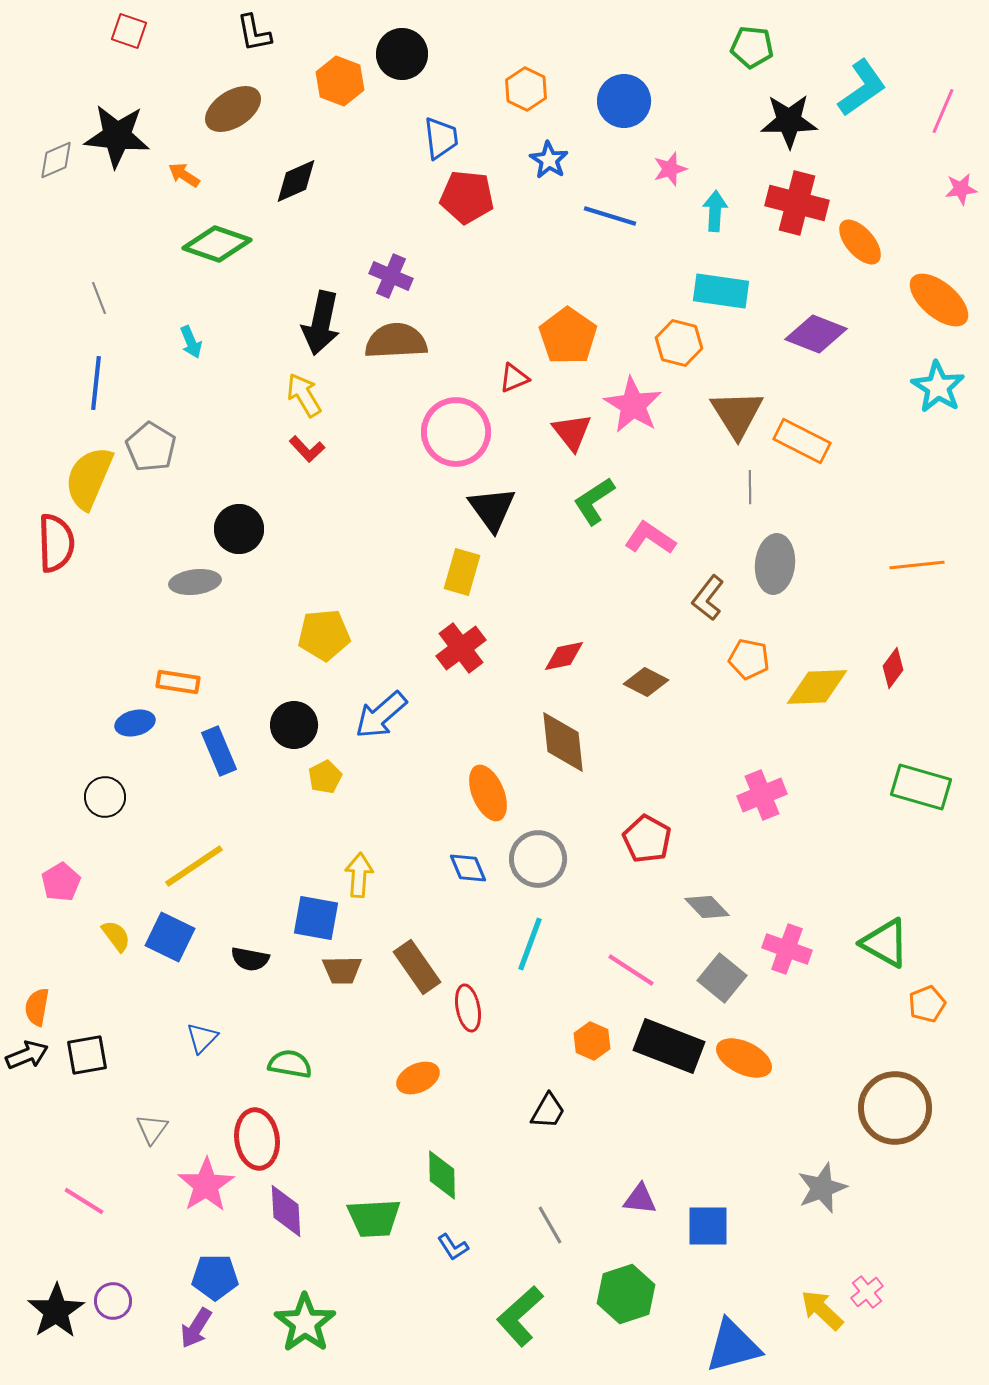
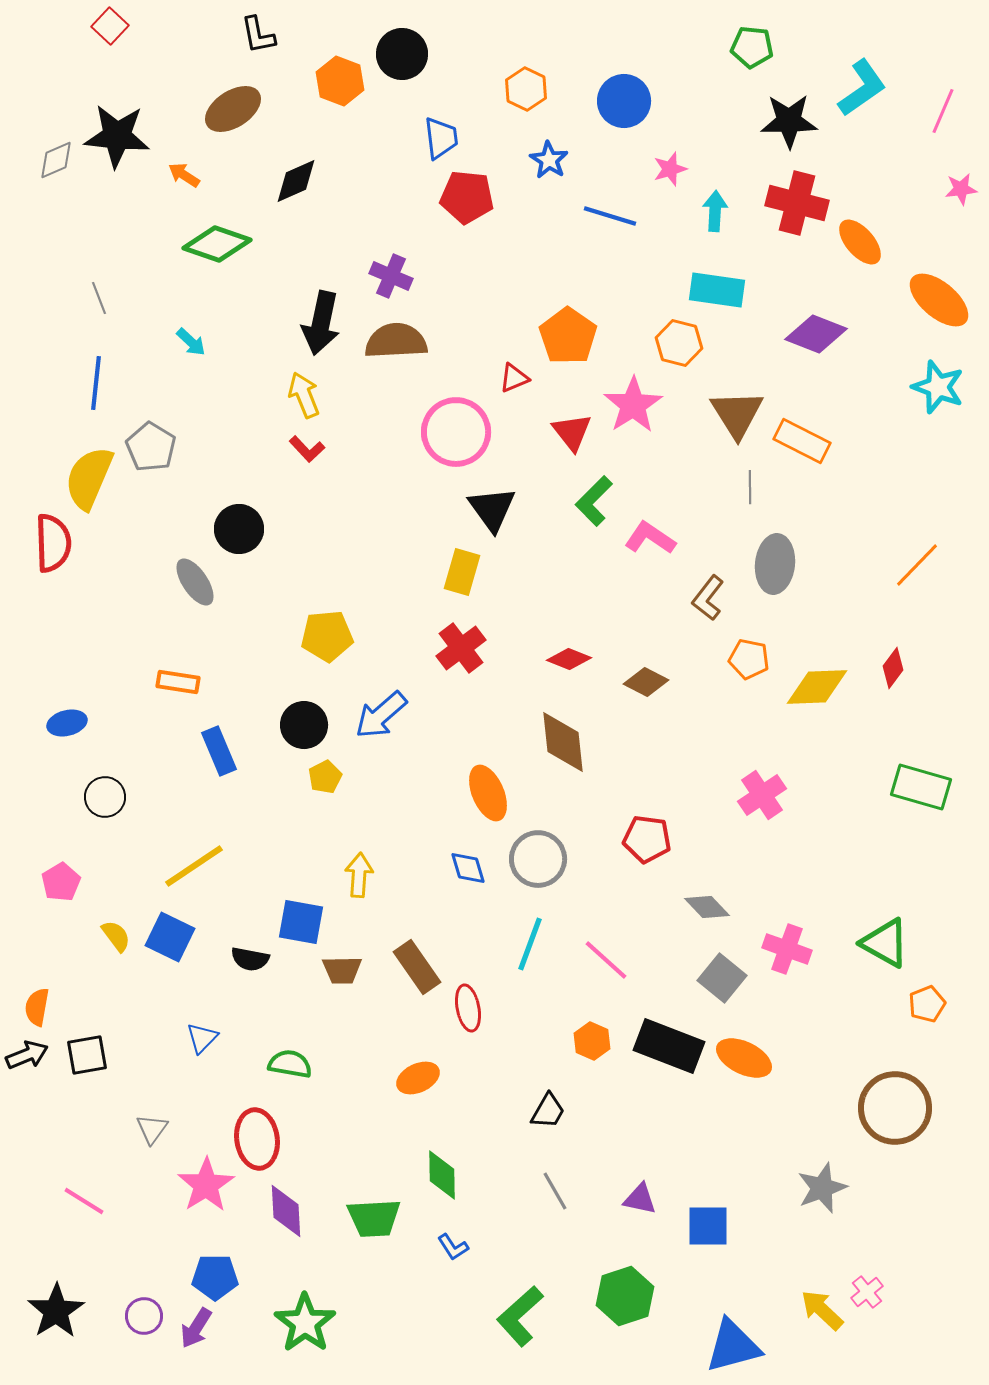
red square at (129, 31): moved 19 px left, 5 px up; rotated 24 degrees clockwise
black L-shape at (254, 33): moved 4 px right, 2 px down
cyan rectangle at (721, 291): moved 4 px left, 1 px up
cyan arrow at (191, 342): rotated 24 degrees counterclockwise
cyan star at (938, 387): rotated 12 degrees counterclockwise
yellow arrow at (304, 395): rotated 9 degrees clockwise
pink star at (633, 405): rotated 8 degrees clockwise
green L-shape at (594, 501): rotated 12 degrees counterclockwise
red semicircle at (56, 543): moved 3 px left
orange line at (917, 565): rotated 40 degrees counterclockwise
gray ellipse at (195, 582): rotated 63 degrees clockwise
yellow pentagon at (324, 635): moved 3 px right, 1 px down
red diamond at (564, 656): moved 5 px right, 3 px down; rotated 33 degrees clockwise
blue ellipse at (135, 723): moved 68 px left
black circle at (294, 725): moved 10 px right
pink cross at (762, 795): rotated 12 degrees counterclockwise
red pentagon at (647, 839): rotated 21 degrees counterclockwise
blue diamond at (468, 868): rotated 6 degrees clockwise
blue square at (316, 918): moved 15 px left, 4 px down
pink line at (631, 970): moved 25 px left, 10 px up; rotated 9 degrees clockwise
purple triangle at (640, 1199): rotated 6 degrees clockwise
gray line at (550, 1225): moved 5 px right, 34 px up
green hexagon at (626, 1294): moved 1 px left, 2 px down
purple circle at (113, 1301): moved 31 px right, 15 px down
